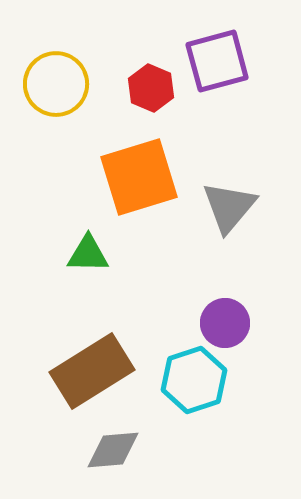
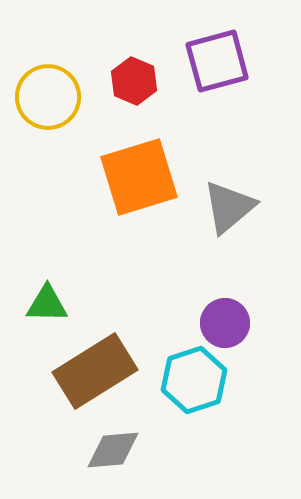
yellow circle: moved 8 px left, 13 px down
red hexagon: moved 17 px left, 7 px up
gray triangle: rotated 10 degrees clockwise
green triangle: moved 41 px left, 50 px down
brown rectangle: moved 3 px right
